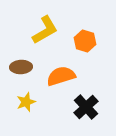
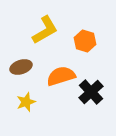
brown ellipse: rotated 15 degrees counterclockwise
black cross: moved 5 px right, 15 px up
